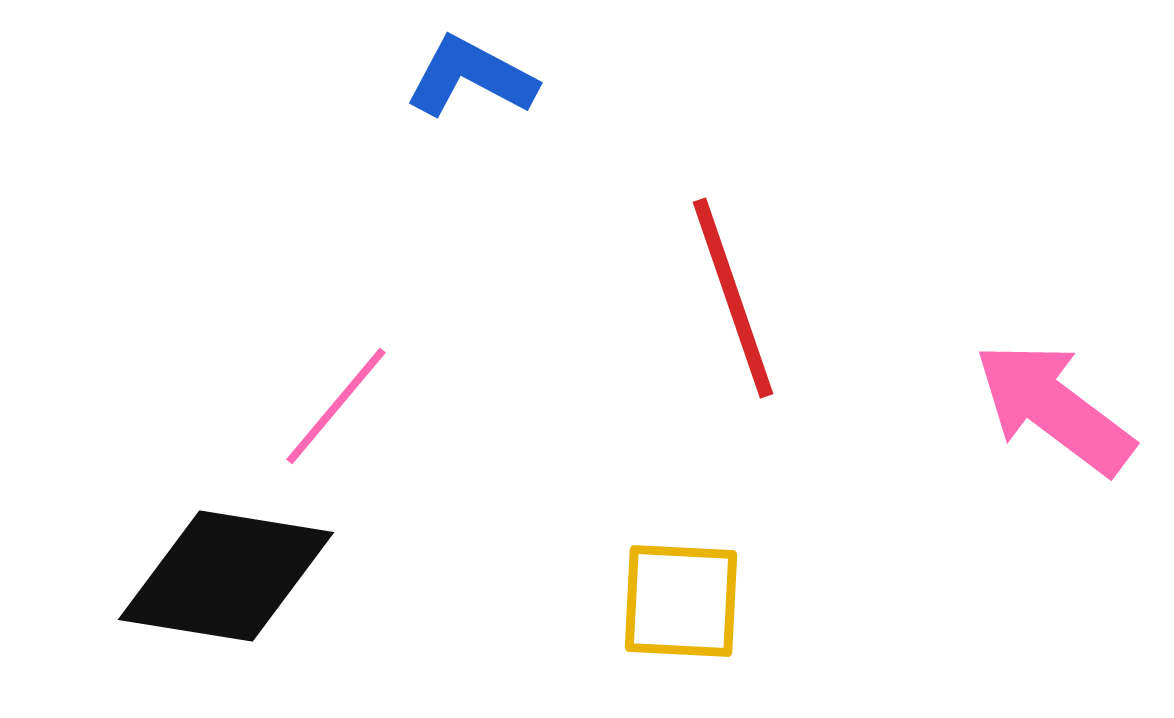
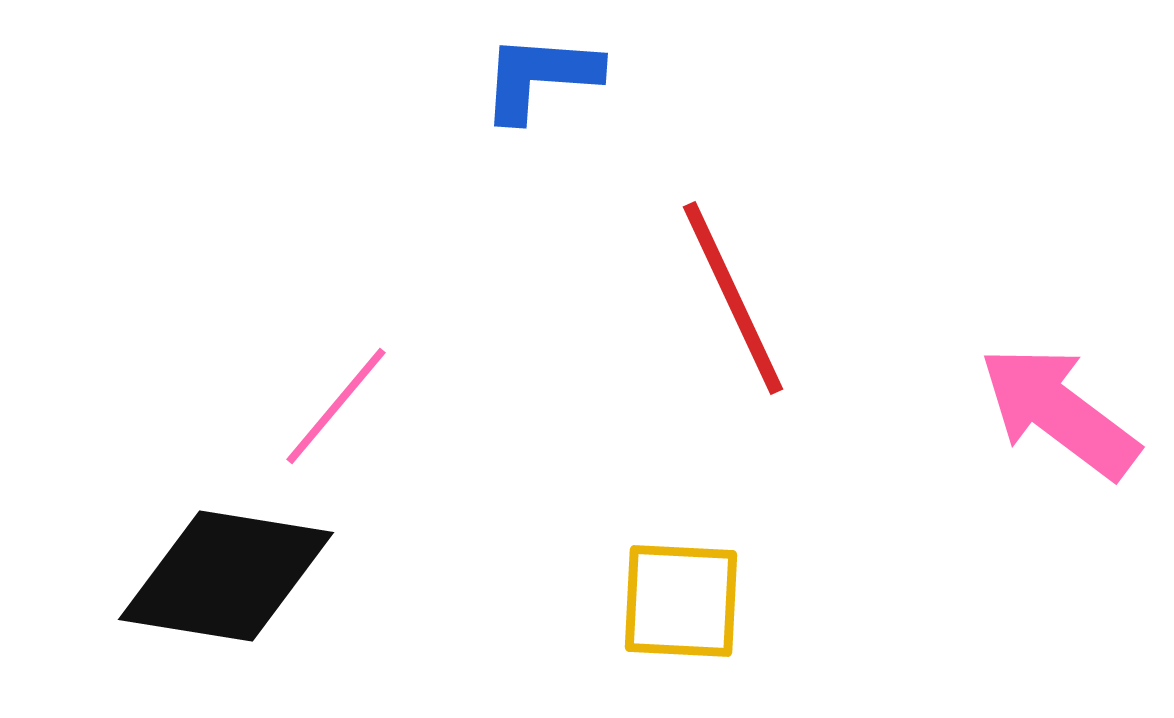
blue L-shape: moved 69 px right; rotated 24 degrees counterclockwise
red line: rotated 6 degrees counterclockwise
pink arrow: moved 5 px right, 4 px down
